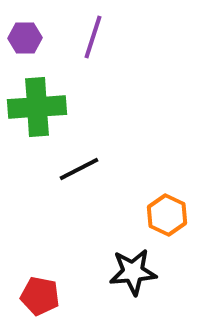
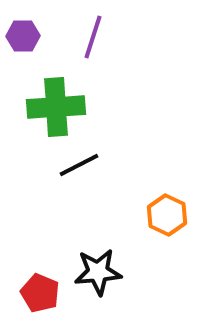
purple hexagon: moved 2 px left, 2 px up
green cross: moved 19 px right
black line: moved 4 px up
black star: moved 35 px left
red pentagon: moved 3 px up; rotated 12 degrees clockwise
